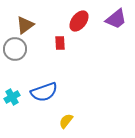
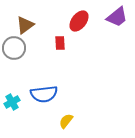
purple trapezoid: moved 1 px right, 2 px up
gray circle: moved 1 px left, 1 px up
blue semicircle: moved 2 px down; rotated 12 degrees clockwise
cyan cross: moved 5 px down
